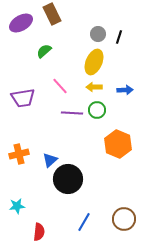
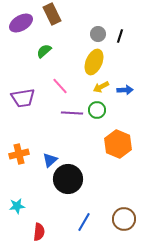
black line: moved 1 px right, 1 px up
yellow arrow: moved 7 px right; rotated 28 degrees counterclockwise
